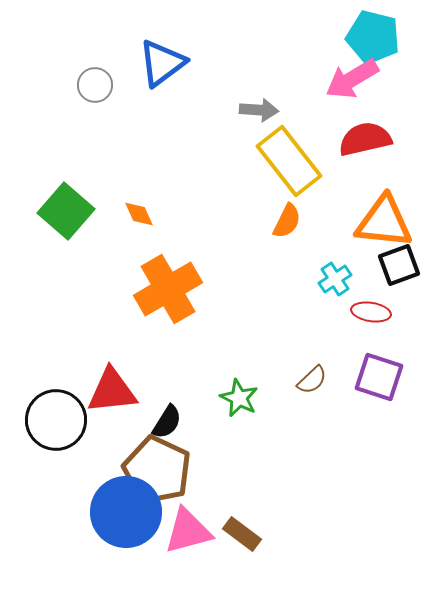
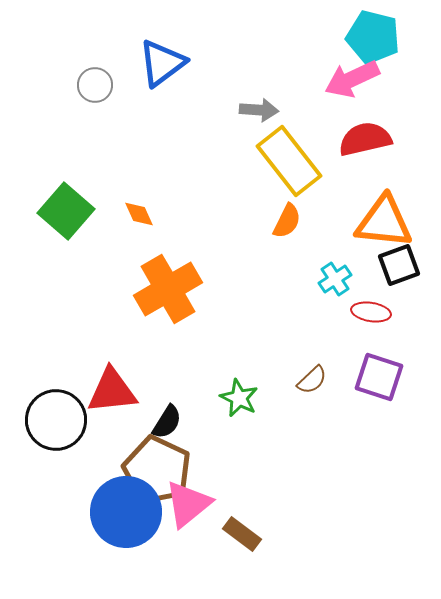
pink arrow: rotated 6 degrees clockwise
pink triangle: moved 27 px up; rotated 24 degrees counterclockwise
